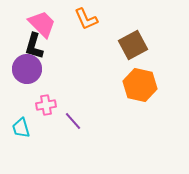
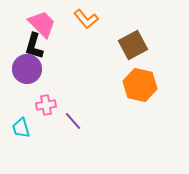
orange L-shape: rotated 15 degrees counterclockwise
